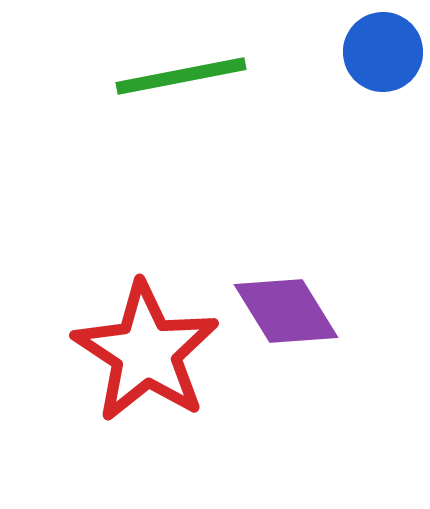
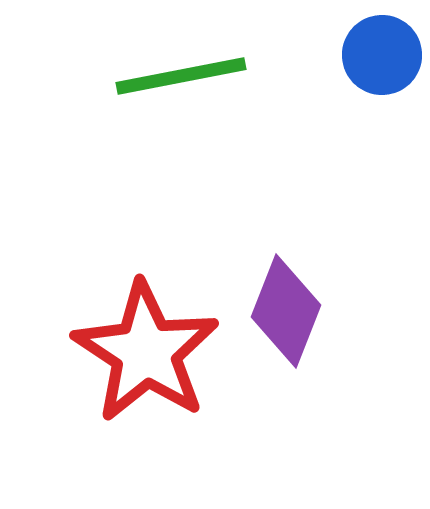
blue circle: moved 1 px left, 3 px down
purple diamond: rotated 53 degrees clockwise
